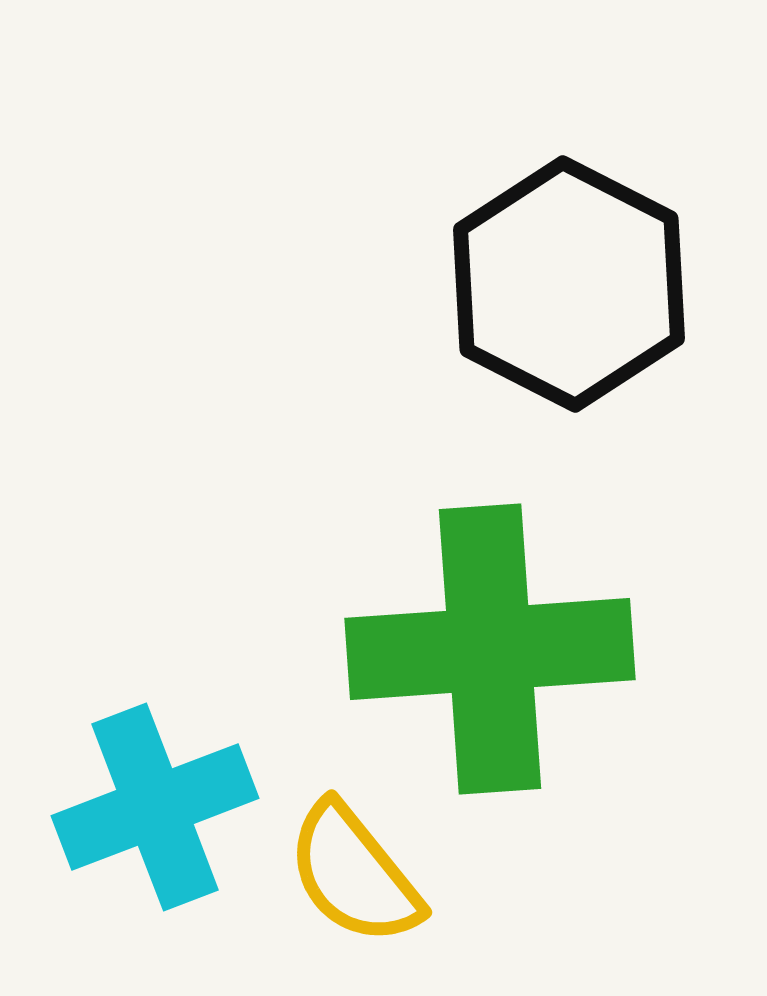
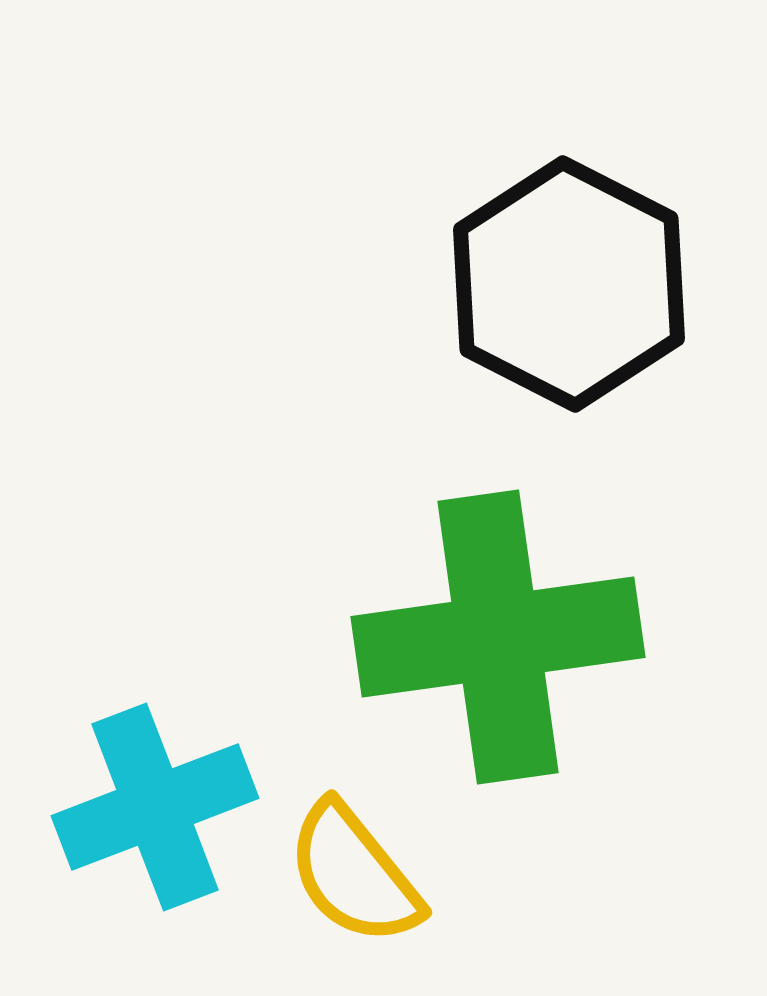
green cross: moved 8 px right, 12 px up; rotated 4 degrees counterclockwise
